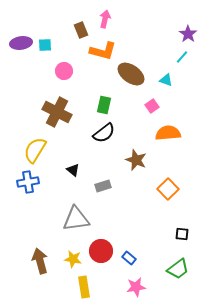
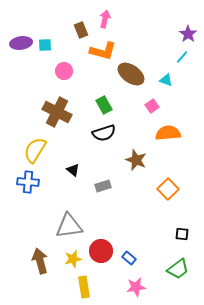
green rectangle: rotated 42 degrees counterclockwise
black semicircle: rotated 20 degrees clockwise
blue cross: rotated 15 degrees clockwise
gray triangle: moved 7 px left, 7 px down
yellow star: rotated 24 degrees counterclockwise
